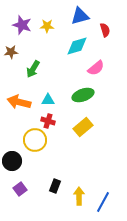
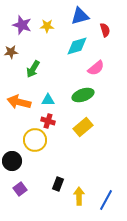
black rectangle: moved 3 px right, 2 px up
blue line: moved 3 px right, 2 px up
